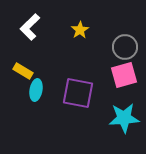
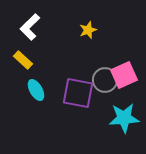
yellow star: moved 8 px right; rotated 12 degrees clockwise
gray circle: moved 20 px left, 33 px down
yellow rectangle: moved 11 px up; rotated 12 degrees clockwise
pink square: rotated 8 degrees counterclockwise
cyan ellipse: rotated 40 degrees counterclockwise
